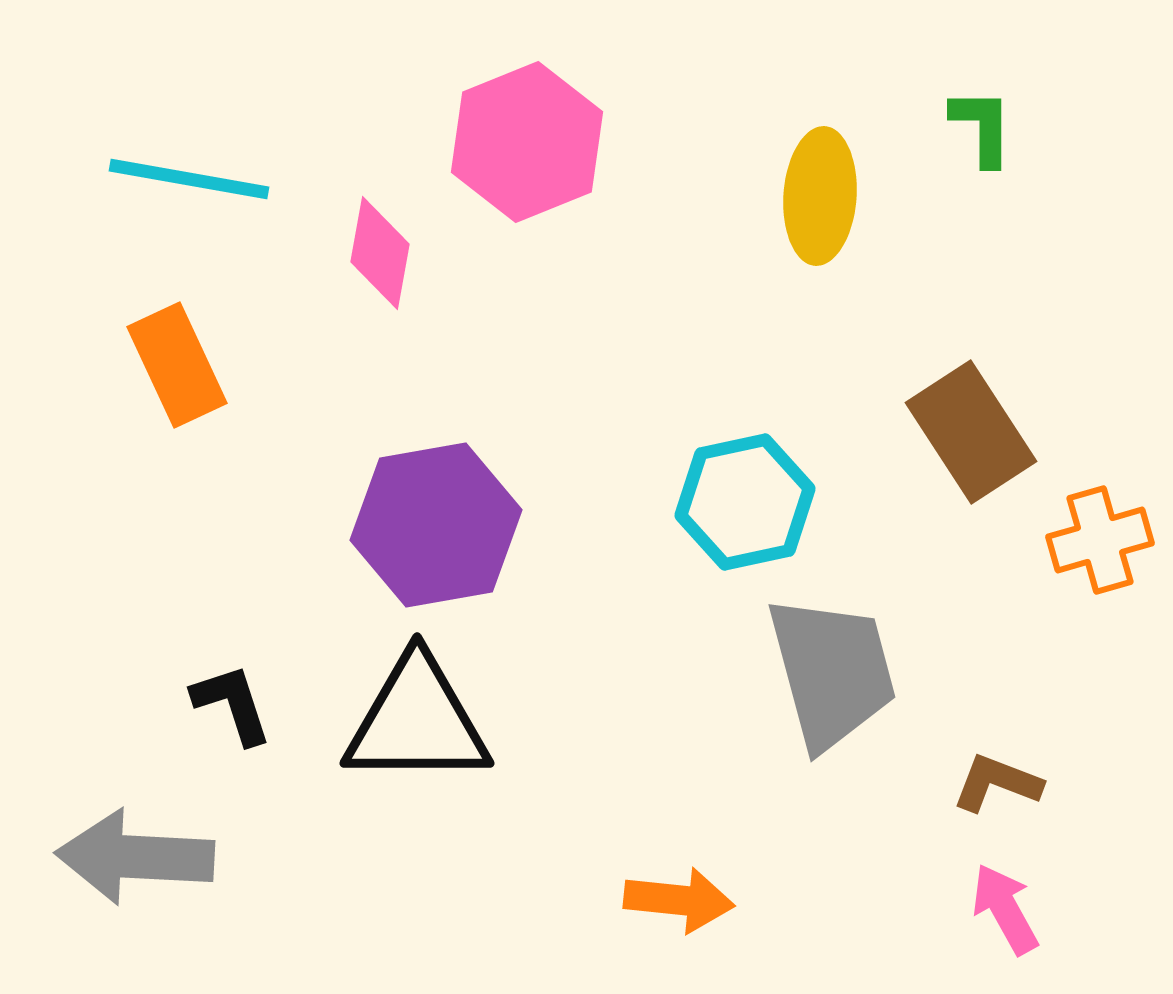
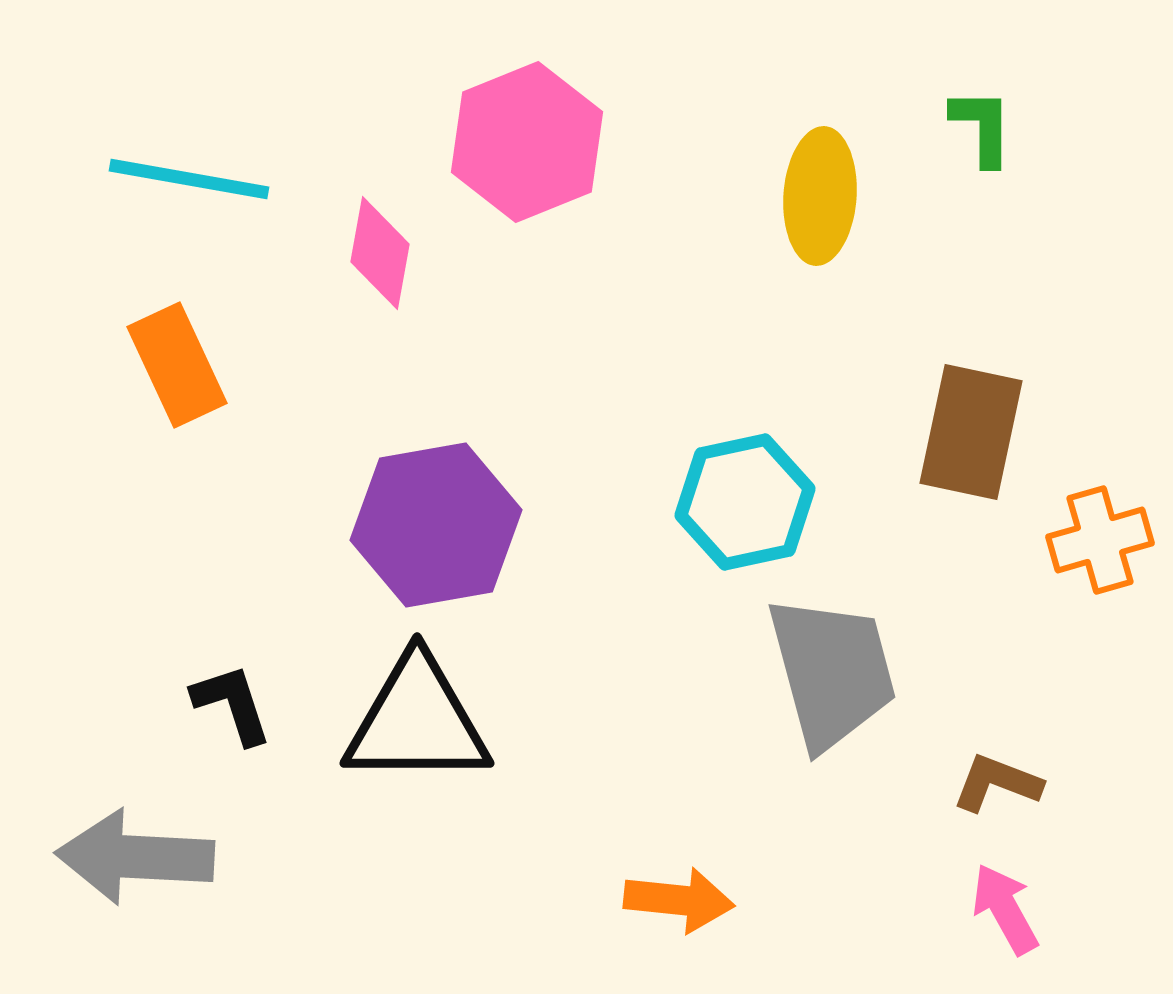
brown rectangle: rotated 45 degrees clockwise
